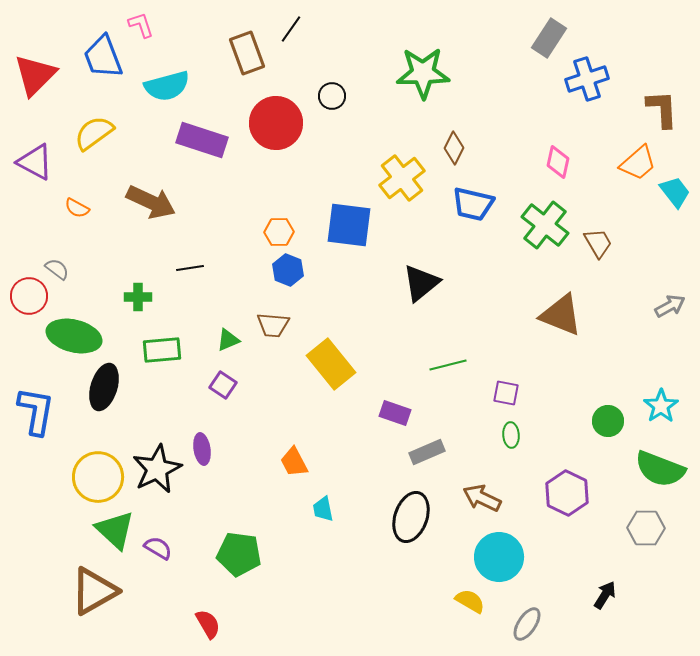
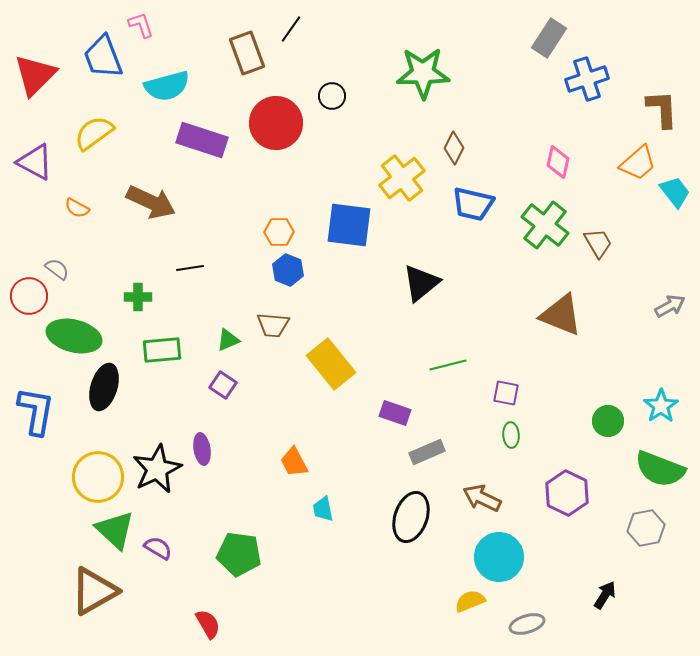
gray hexagon at (646, 528): rotated 12 degrees counterclockwise
yellow semicircle at (470, 601): rotated 52 degrees counterclockwise
gray ellipse at (527, 624): rotated 40 degrees clockwise
